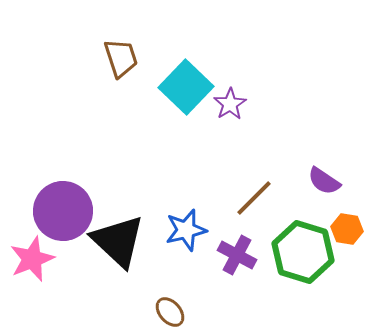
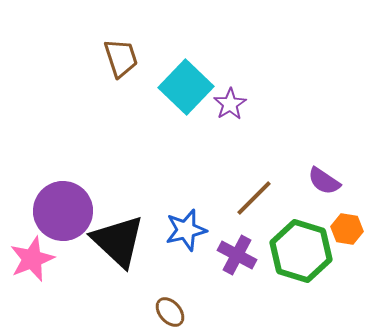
green hexagon: moved 2 px left, 1 px up
